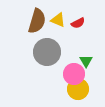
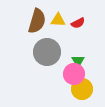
yellow triangle: rotated 21 degrees counterclockwise
green triangle: moved 8 px left
yellow circle: moved 4 px right
